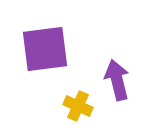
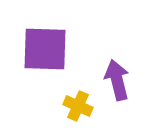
purple square: rotated 9 degrees clockwise
